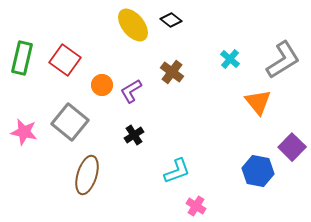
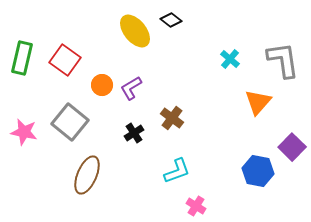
yellow ellipse: moved 2 px right, 6 px down
gray L-shape: rotated 66 degrees counterclockwise
brown cross: moved 46 px down
purple L-shape: moved 3 px up
orange triangle: rotated 20 degrees clockwise
black cross: moved 2 px up
brown ellipse: rotated 6 degrees clockwise
